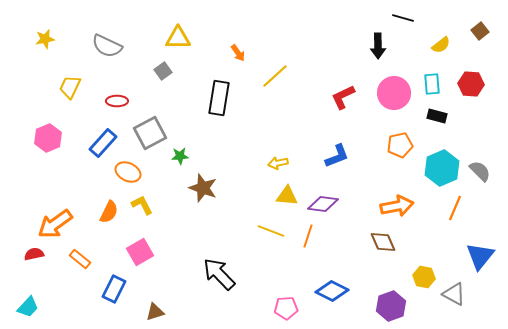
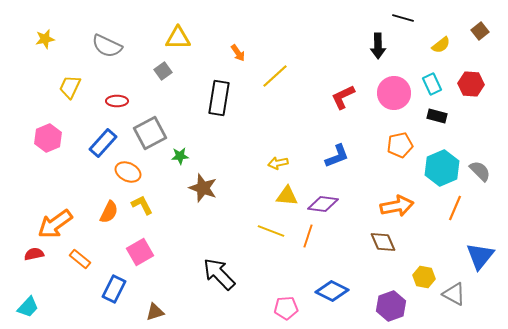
cyan rectangle at (432, 84): rotated 20 degrees counterclockwise
